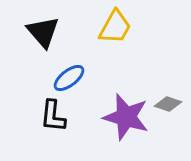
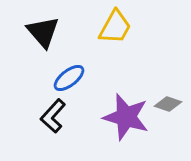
black L-shape: rotated 36 degrees clockwise
